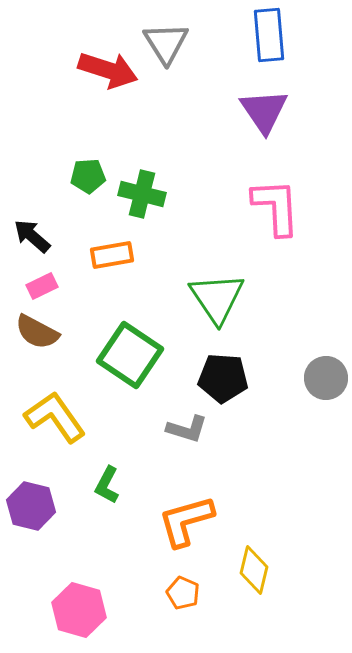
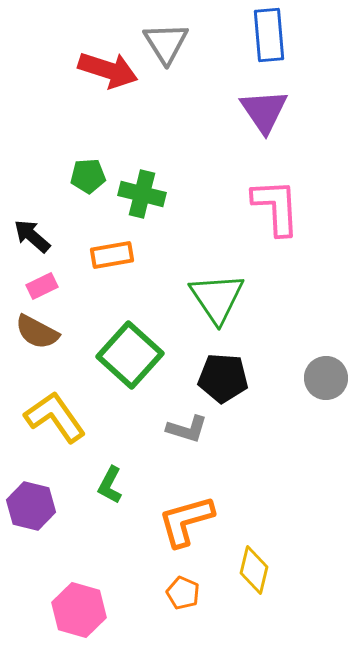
green square: rotated 8 degrees clockwise
green L-shape: moved 3 px right
